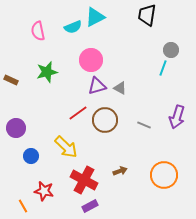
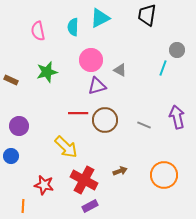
cyan triangle: moved 5 px right, 1 px down
cyan semicircle: rotated 114 degrees clockwise
gray circle: moved 6 px right
gray triangle: moved 18 px up
red line: rotated 36 degrees clockwise
purple arrow: rotated 150 degrees clockwise
purple circle: moved 3 px right, 2 px up
blue circle: moved 20 px left
red star: moved 6 px up
orange line: rotated 32 degrees clockwise
